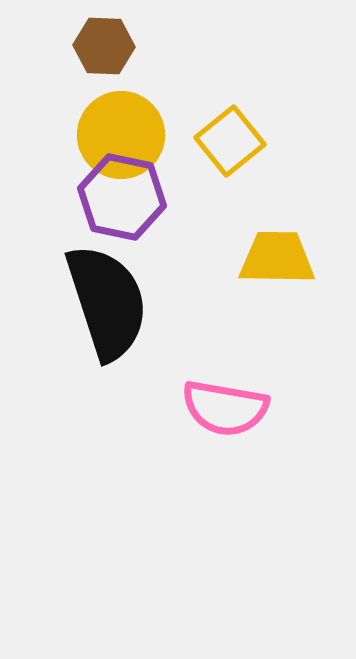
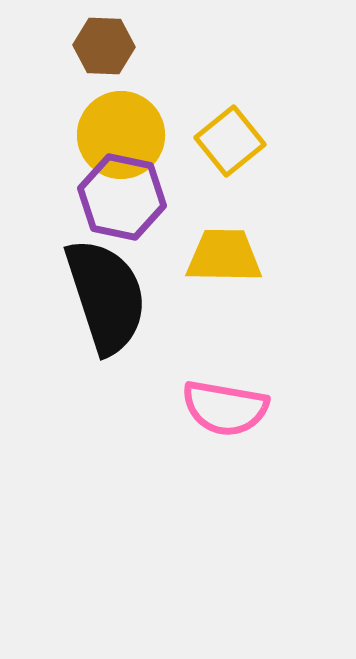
yellow trapezoid: moved 53 px left, 2 px up
black semicircle: moved 1 px left, 6 px up
